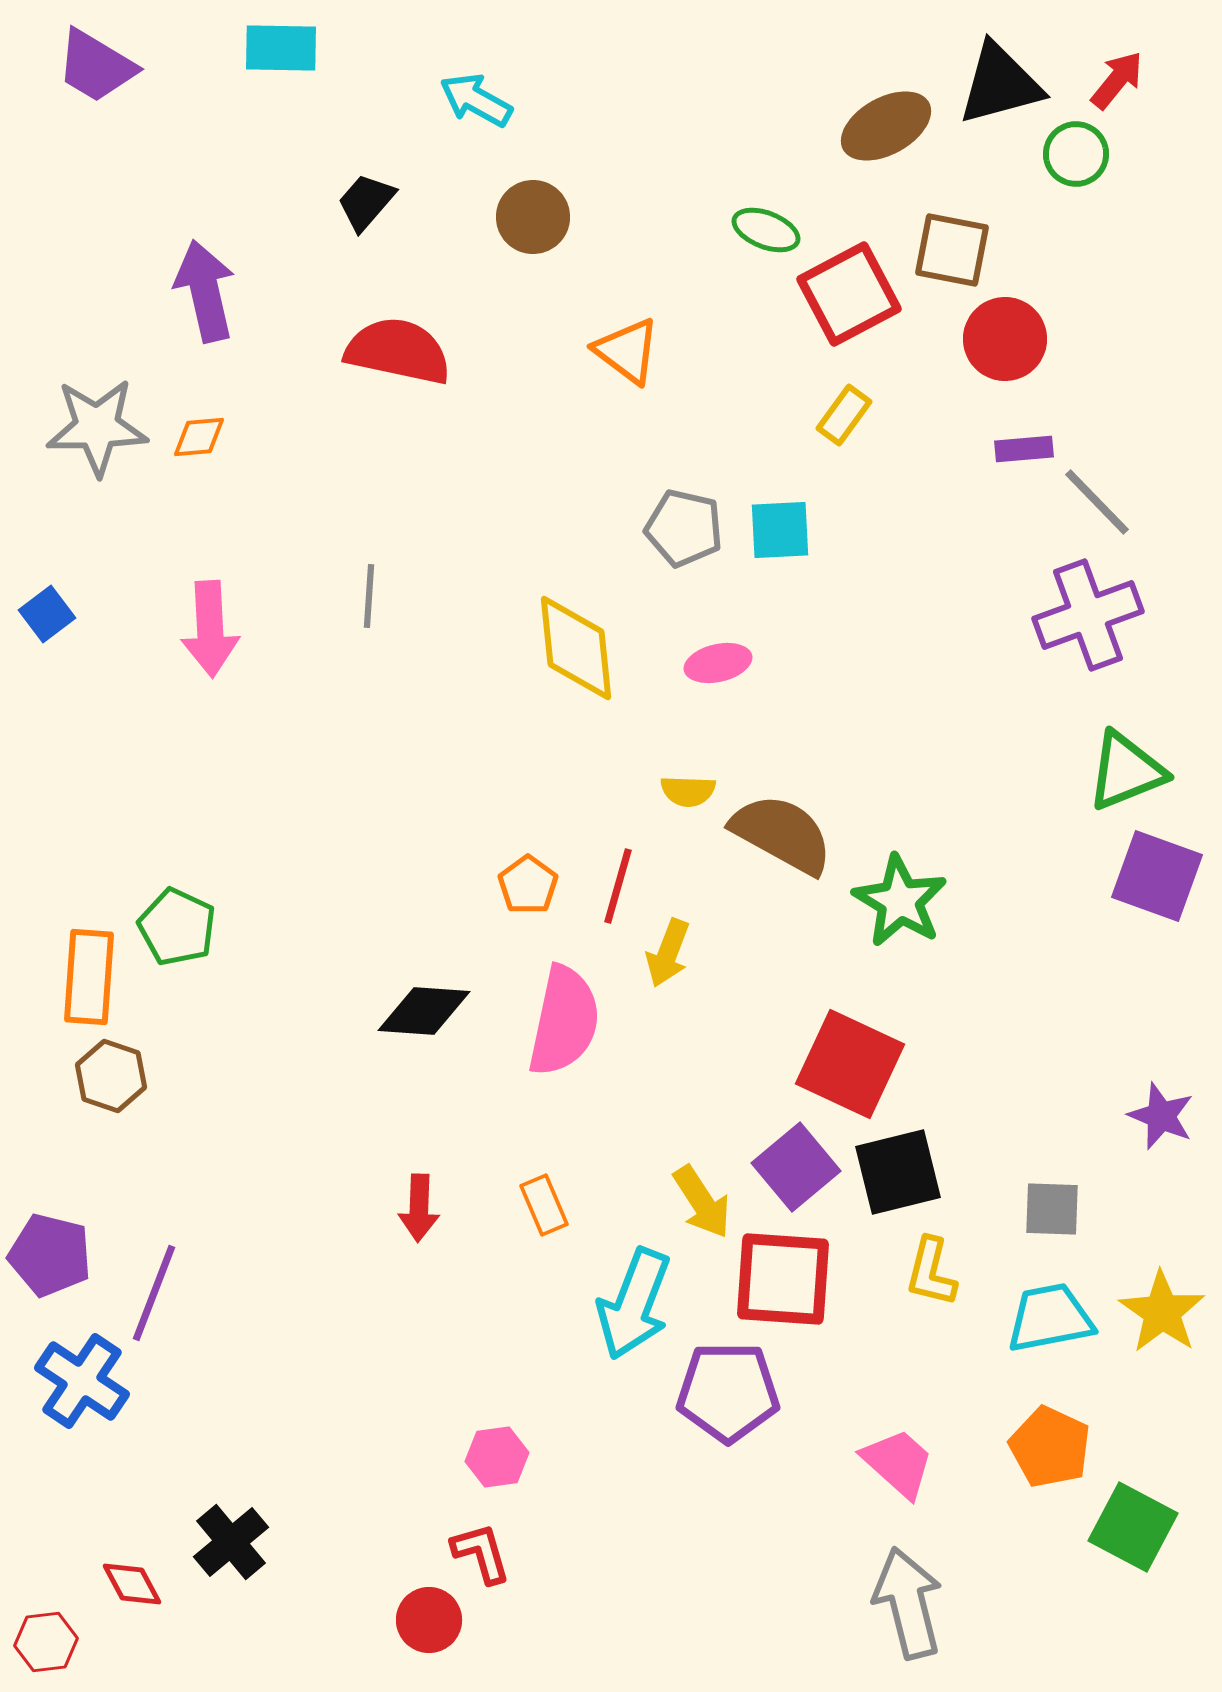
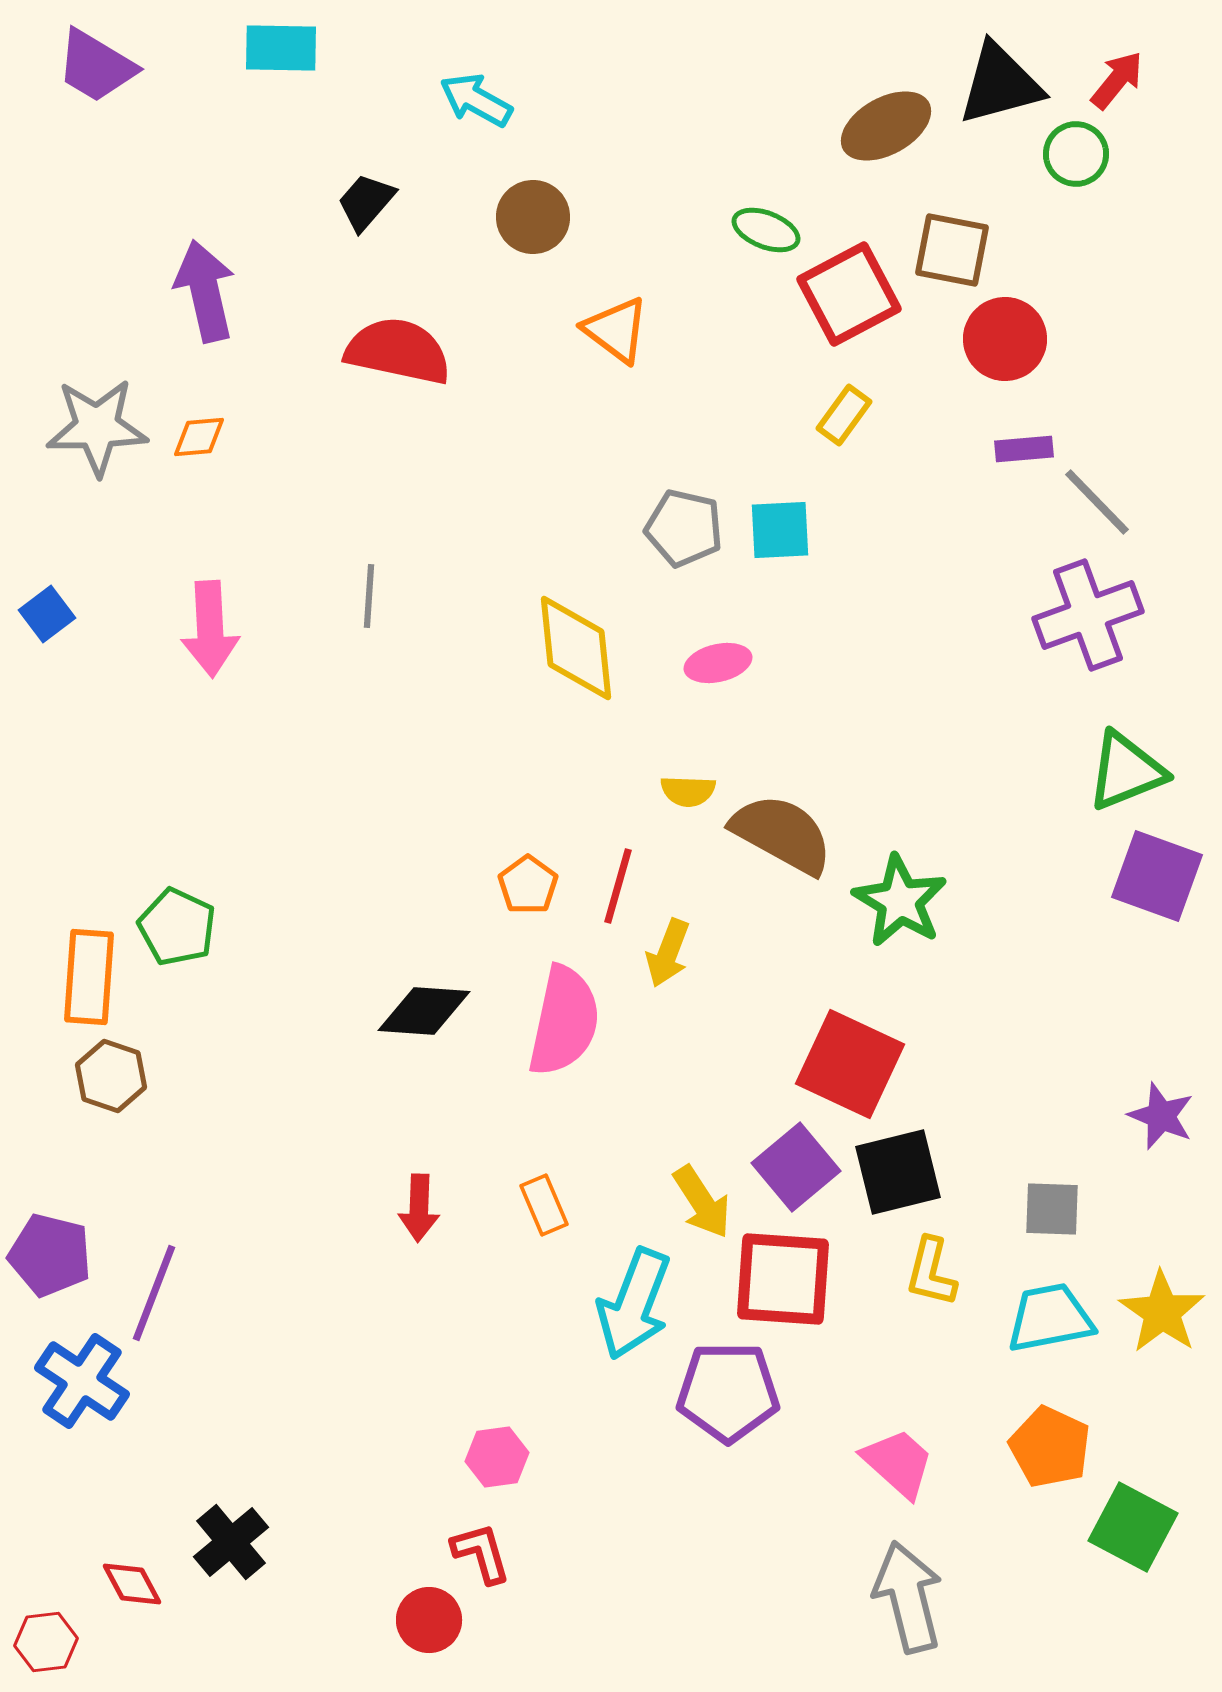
orange triangle at (627, 351): moved 11 px left, 21 px up
gray arrow at (908, 1603): moved 6 px up
